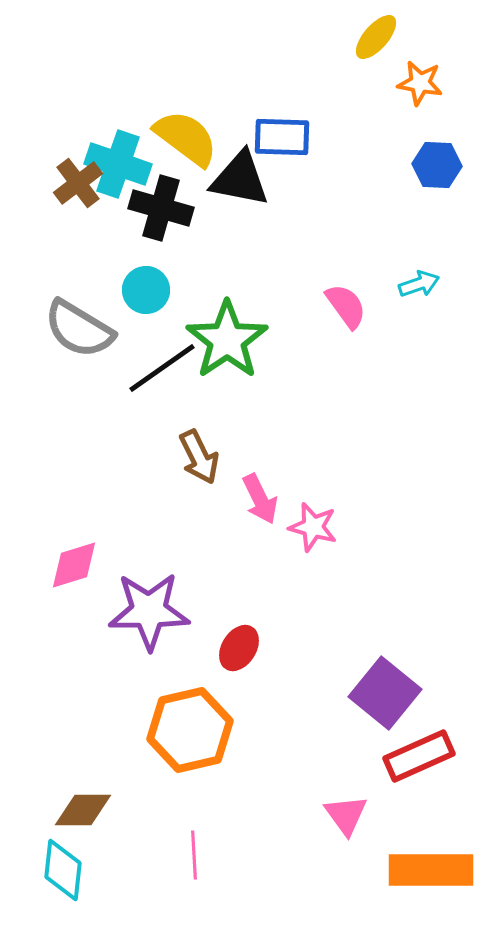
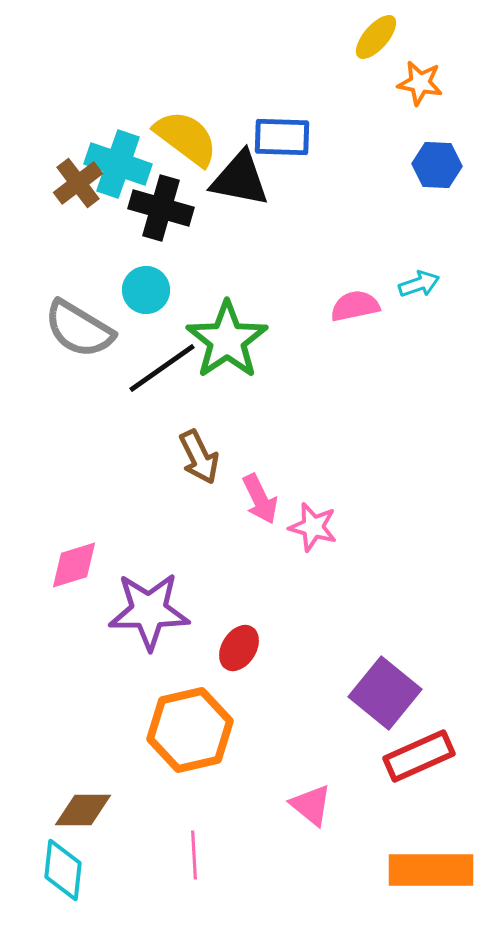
pink semicircle: moved 9 px right; rotated 66 degrees counterclockwise
pink triangle: moved 35 px left, 10 px up; rotated 15 degrees counterclockwise
